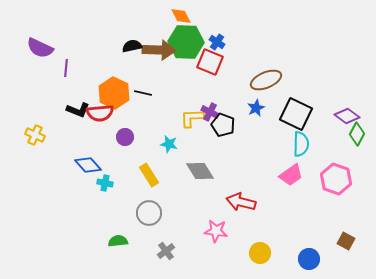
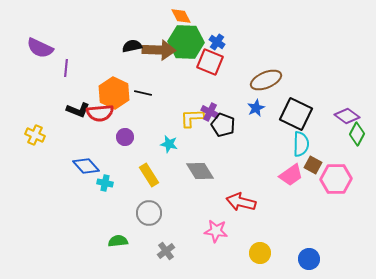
blue diamond: moved 2 px left, 1 px down
pink hexagon: rotated 20 degrees counterclockwise
brown square: moved 33 px left, 76 px up
